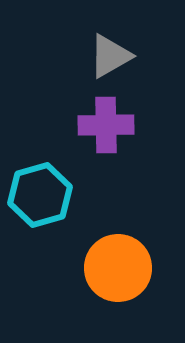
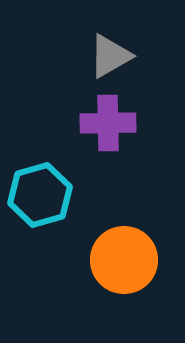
purple cross: moved 2 px right, 2 px up
orange circle: moved 6 px right, 8 px up
